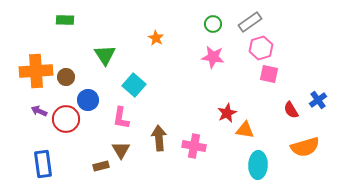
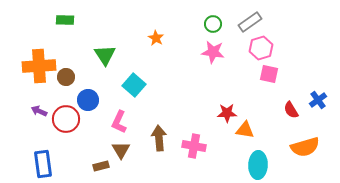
pink star: moved 5 px up
orange cross: moved 3 px right, 5 px up
red star: rotated 24 degrees clockwise
pink L-shape: moved 2 px left, 4 px down; rotated 15 degrees clockwise
